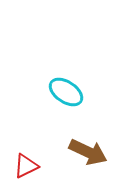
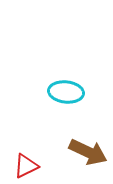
cyan ellipse: rotated 28 degrees counterclockwise
